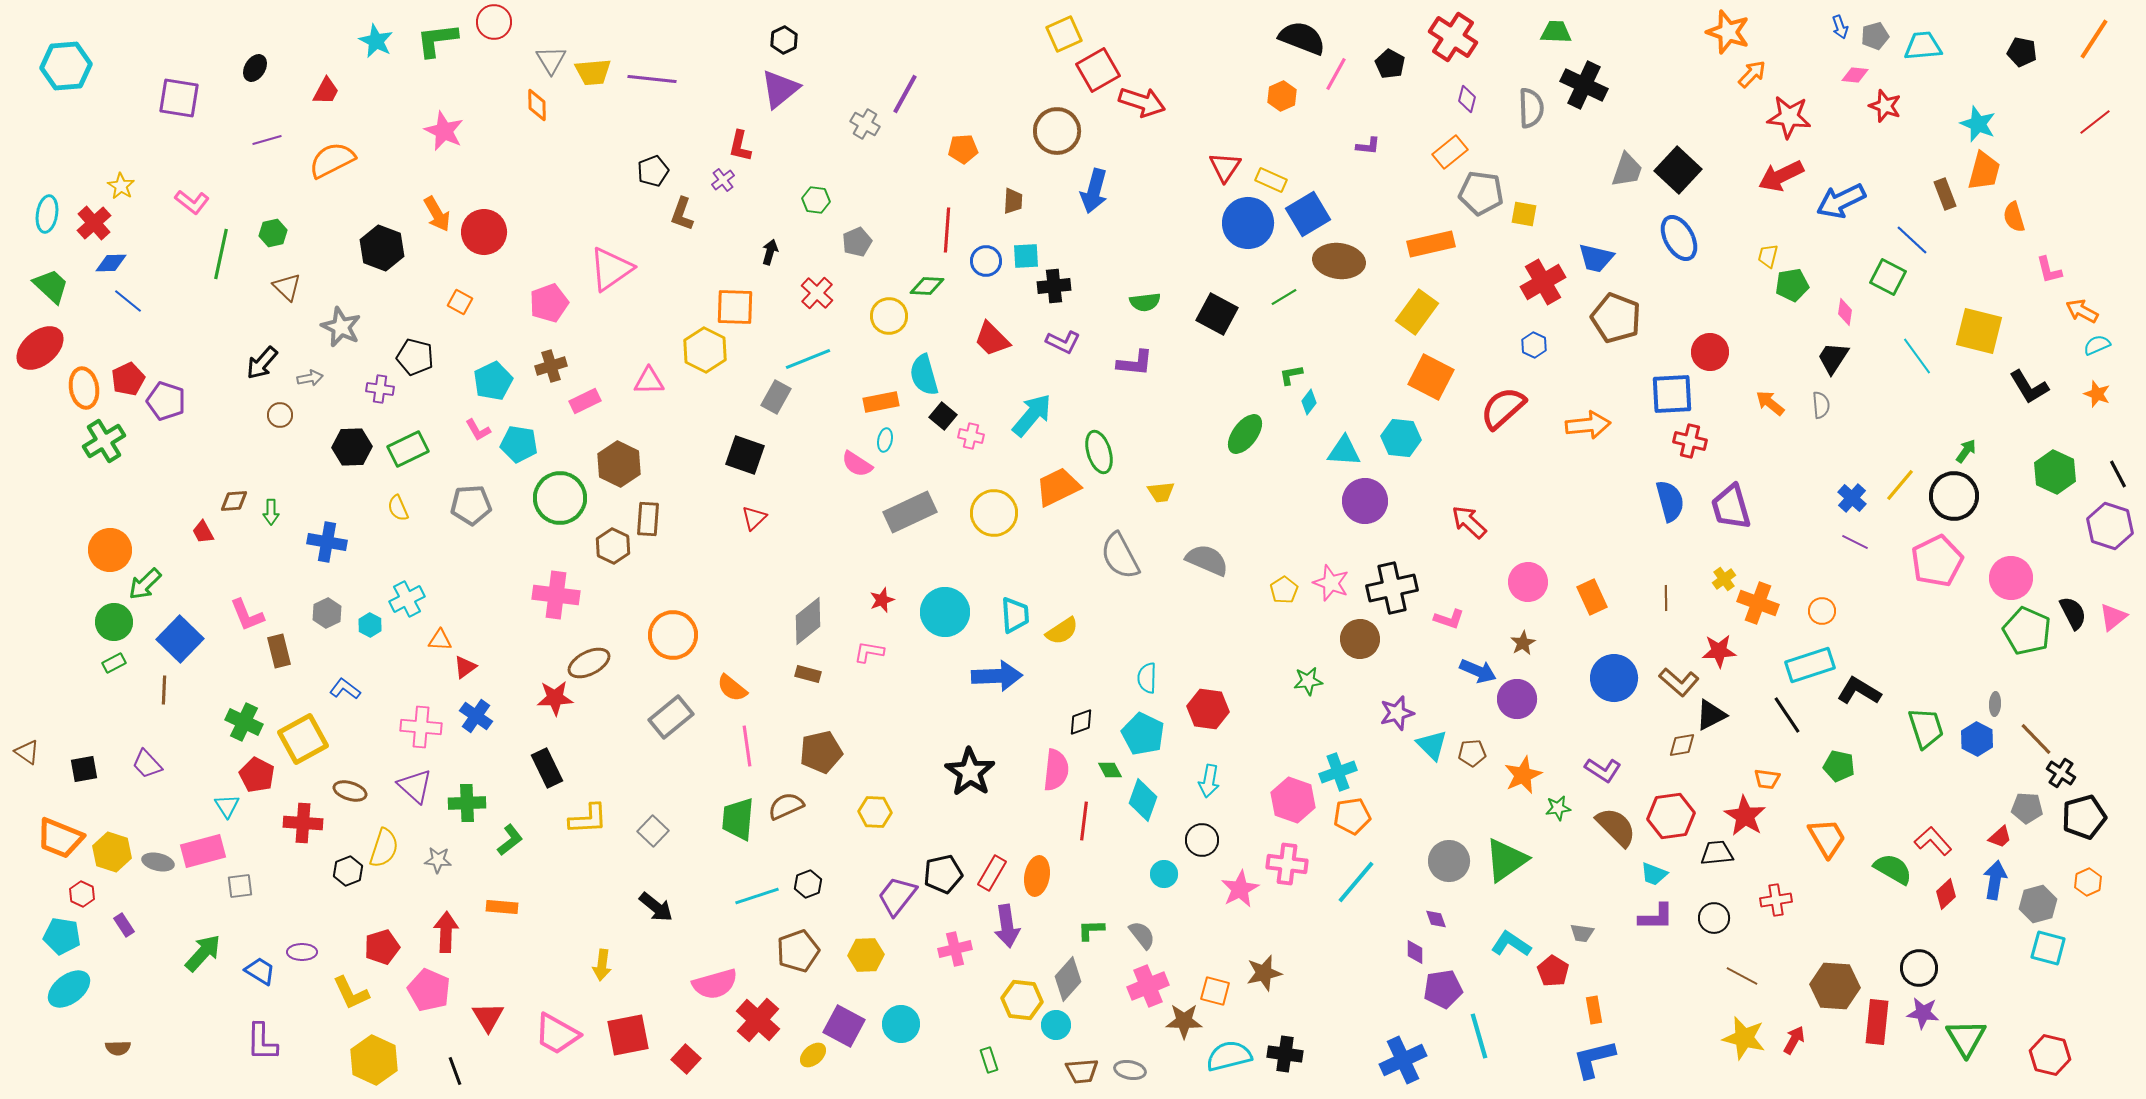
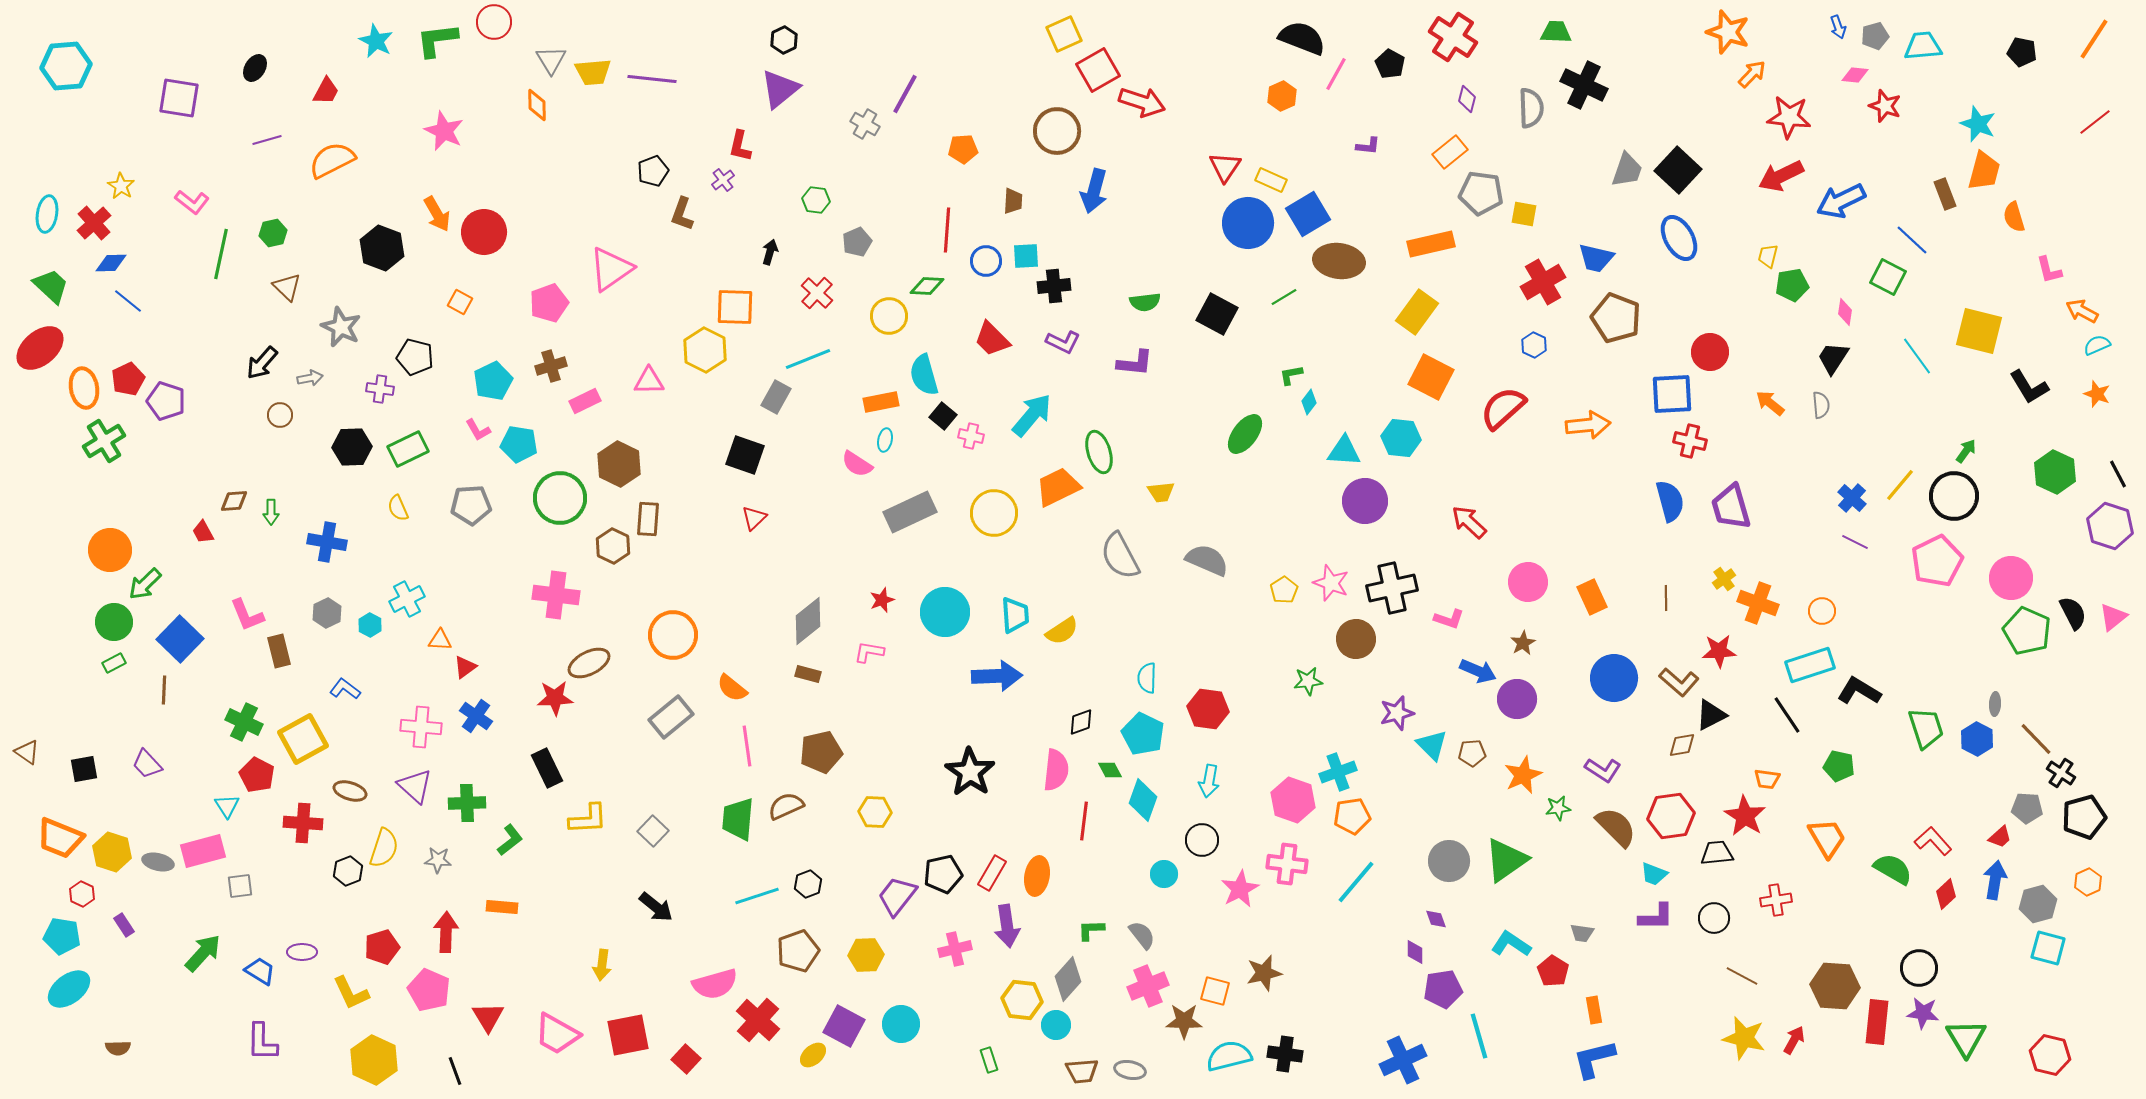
blue arrow at (1840, 27): moved 2 px left
brown circle at (1360, 639): moved 4 px left
